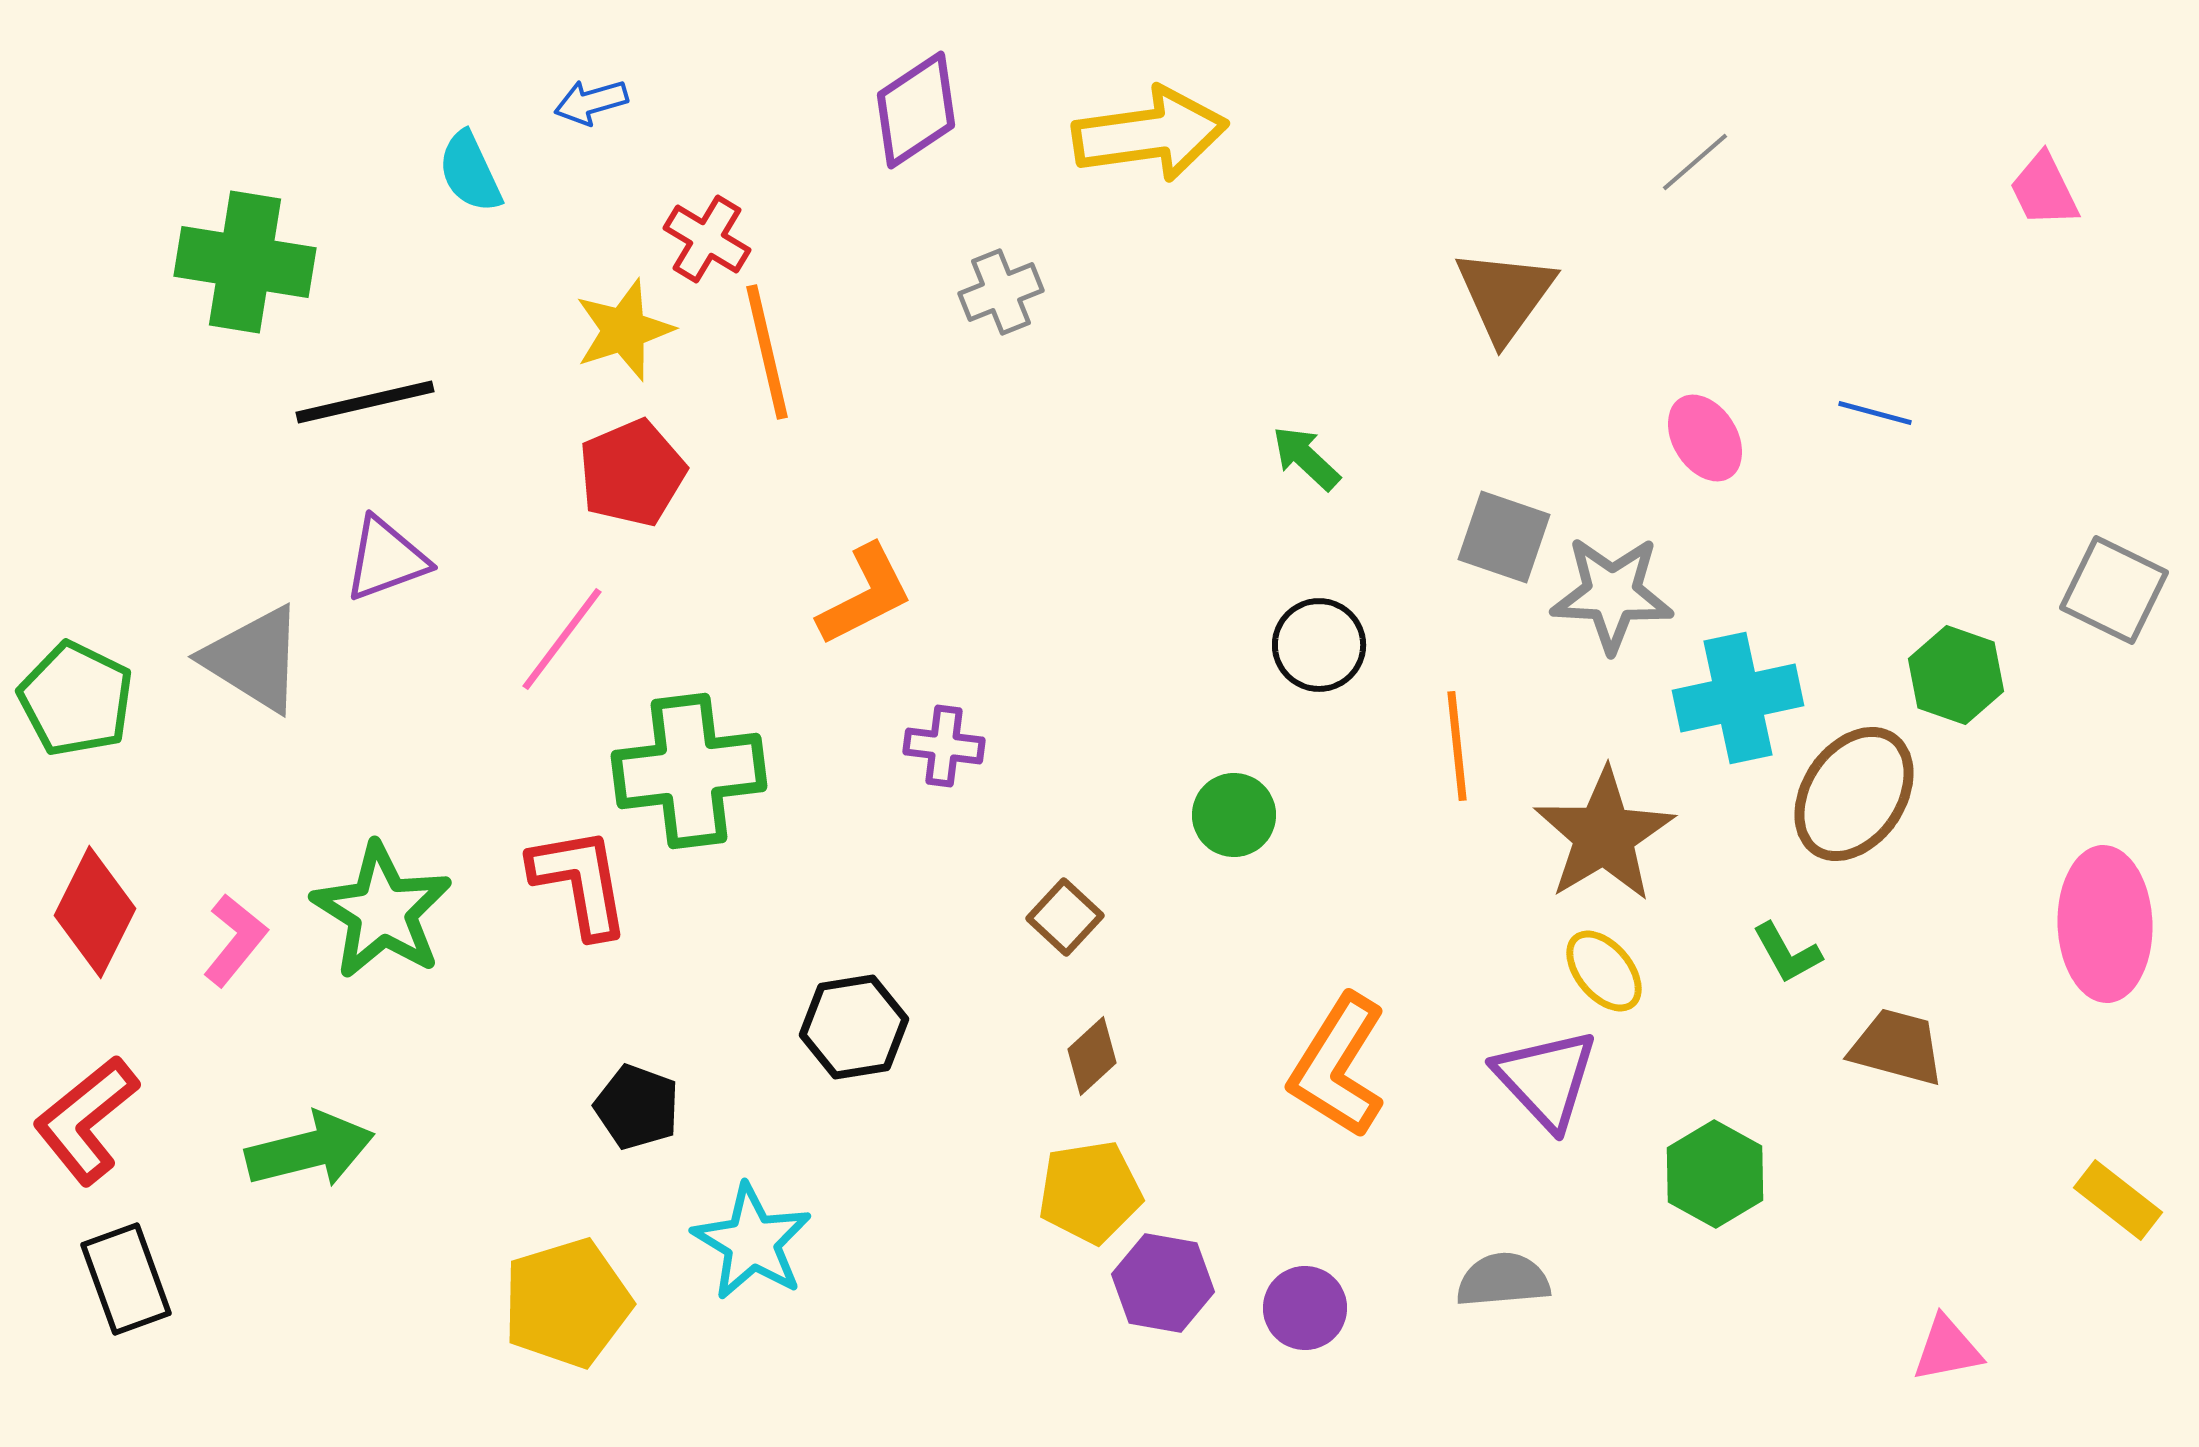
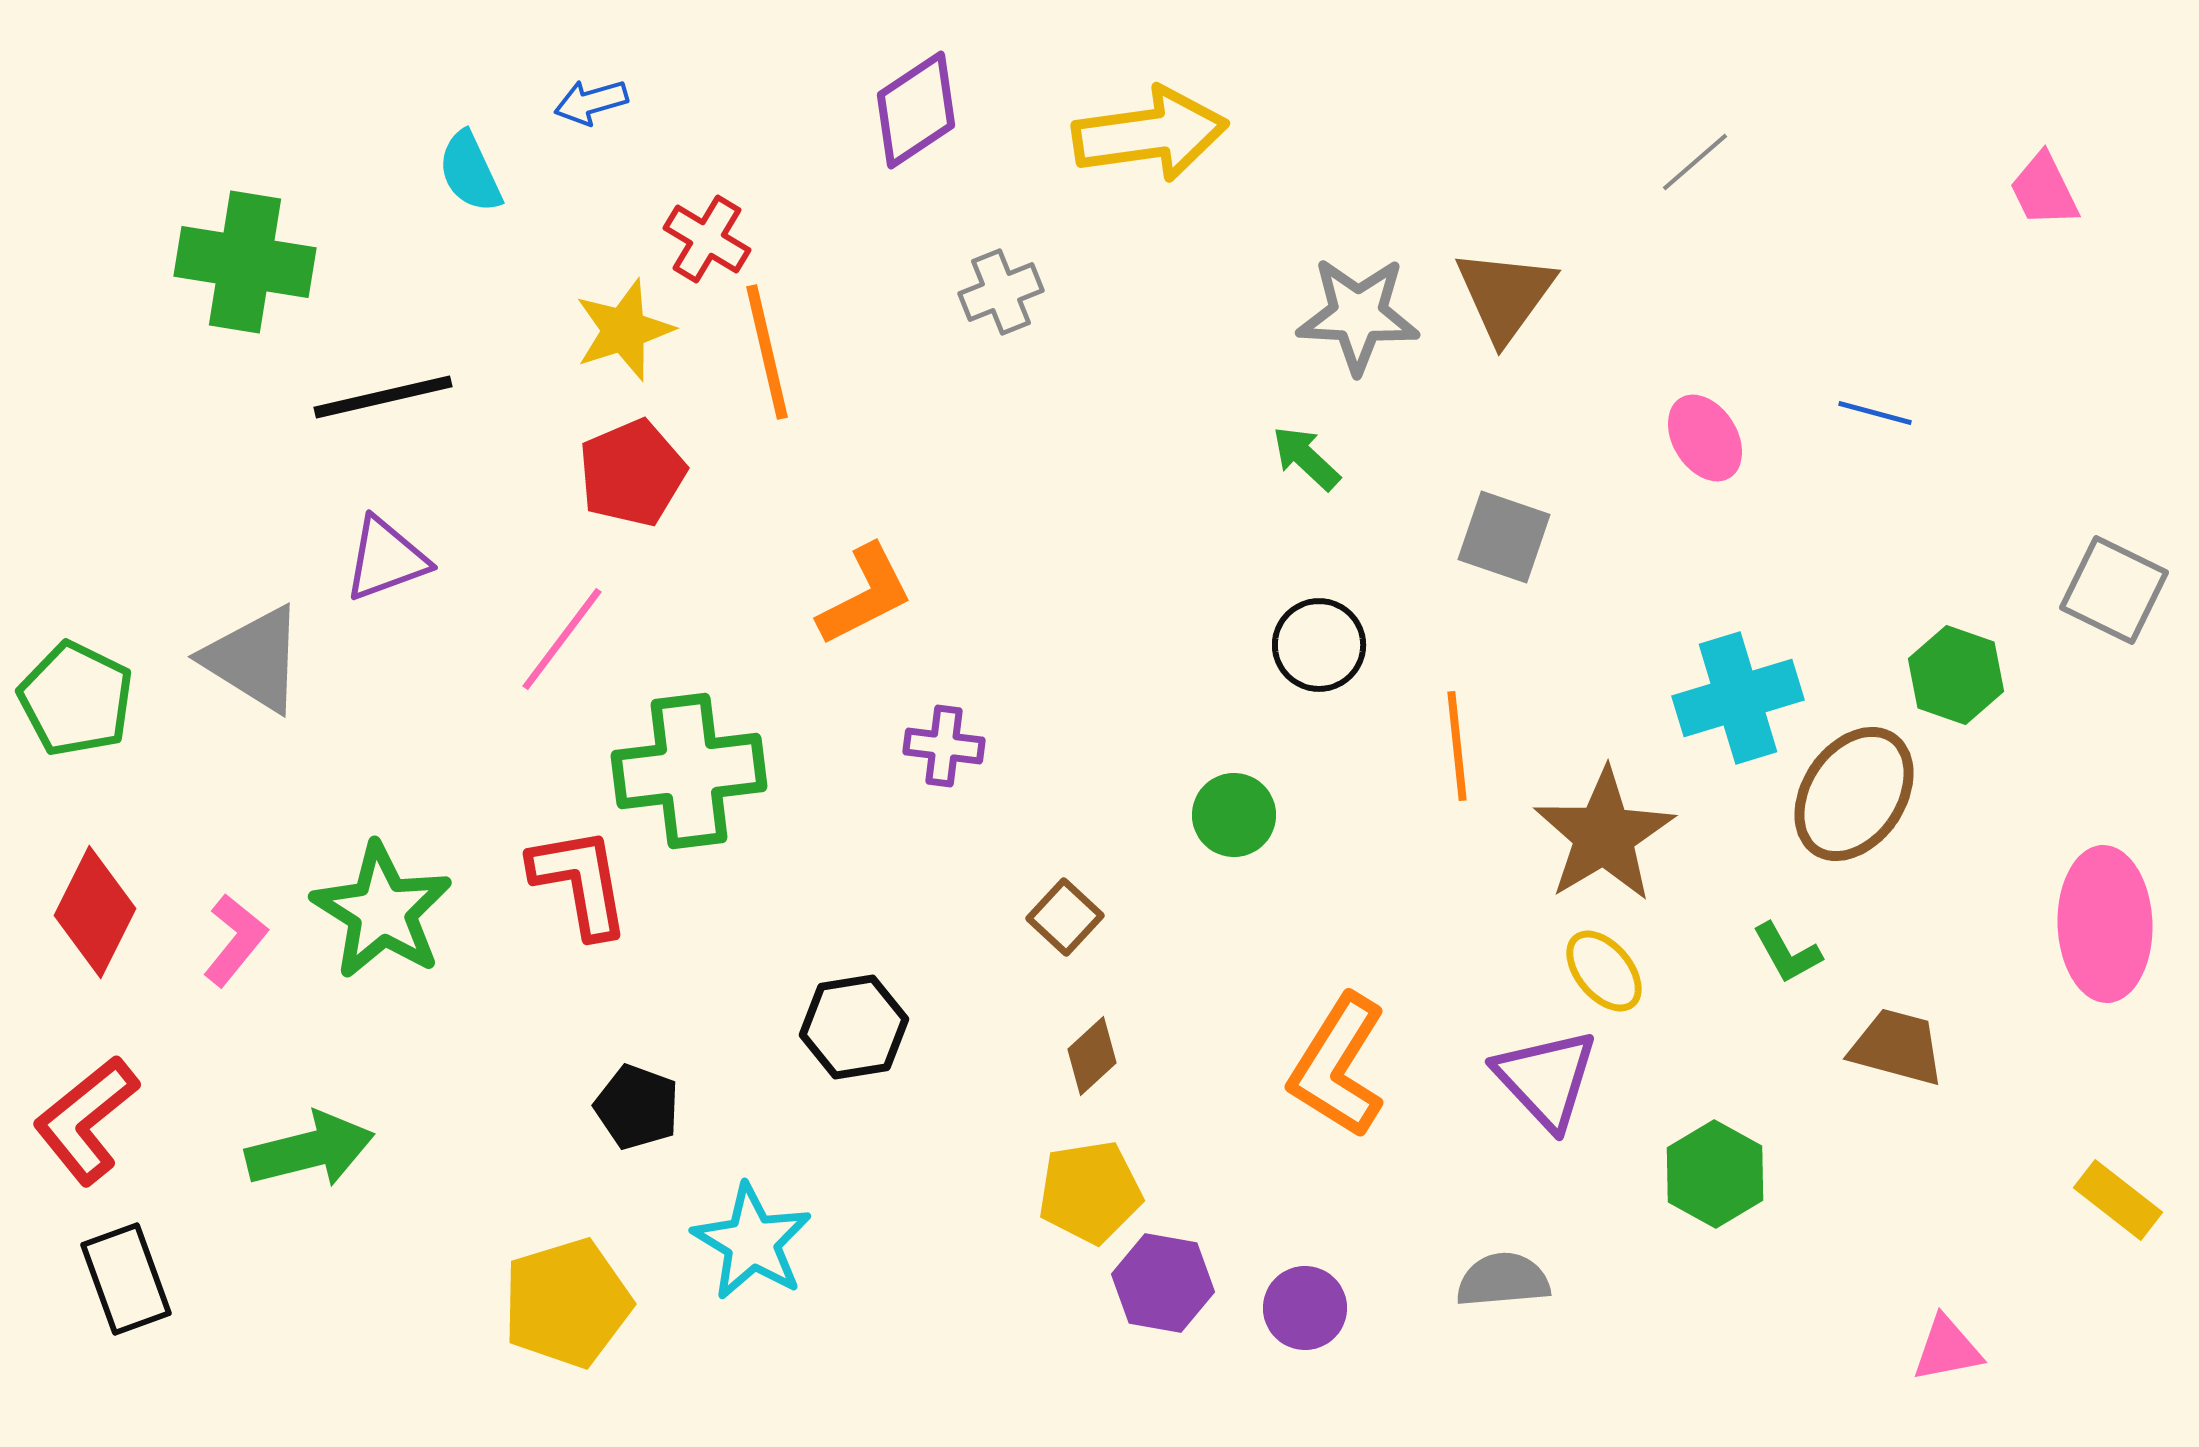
black line at (365, 402): moved 18 px right, 5 px up
gray star at (1612, 594): moved 254 px left, 279 px up
cyan cross at (1738, 698): rotated 5 degrees counterclockwise
